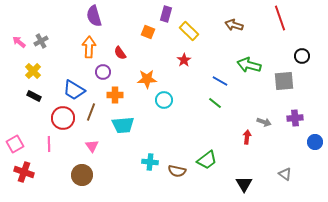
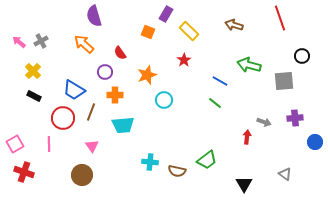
purple rectangle: rotated 14 degrees clockwise
orange arrow: moved 5 px left, 3 px up; rotated 50 degrees counterclockwise
purple circle: moved 2 px right
orange star: moved 4 px up; rotated 18 degrees counterclockwise
